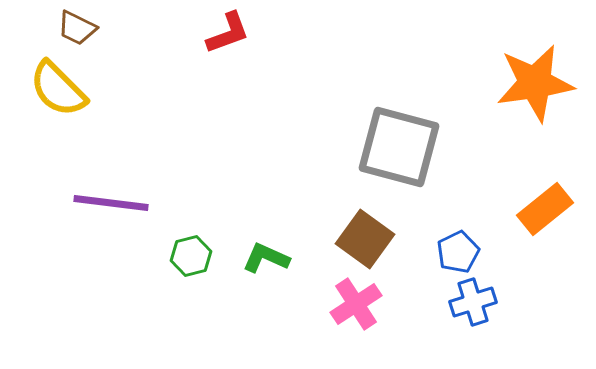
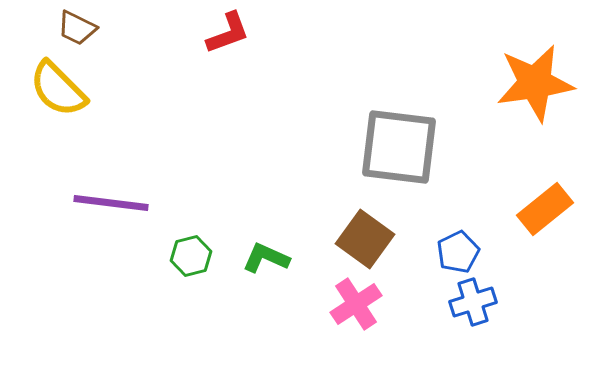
gray square: rotated 8 degrees counterclockwise
